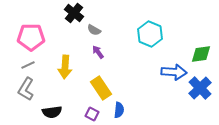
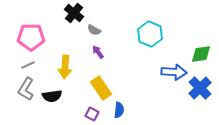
black semicircle: moved 16 px up
